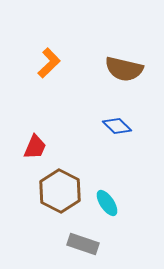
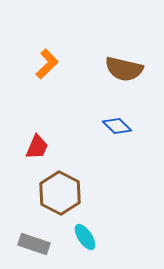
orange L-shape: moved 2 px left, 1 px down
red trapezoid: moved 2 px right
brown hexagon: moved 2 px down
cyan ellipse: moved 22 px left, 34 px down
gray rectangle: moved 49 px left
